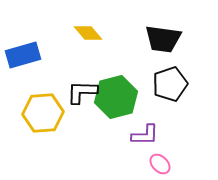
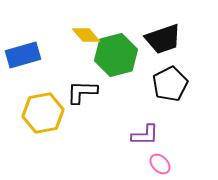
yellow diamond: moved 2 px left, 2 px down
black trapezoid: rotated 27 degrees counterclockwise
black pentagon: rotated 8 degrees counterclockwise
green hexagon: moved 42 px up
yellow hexagon: rotated 6 degrees counterclockwise
